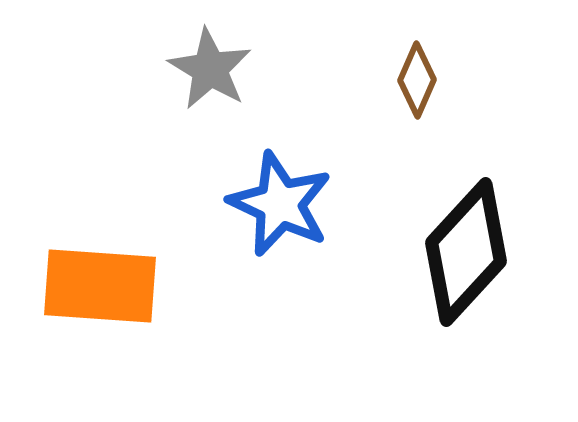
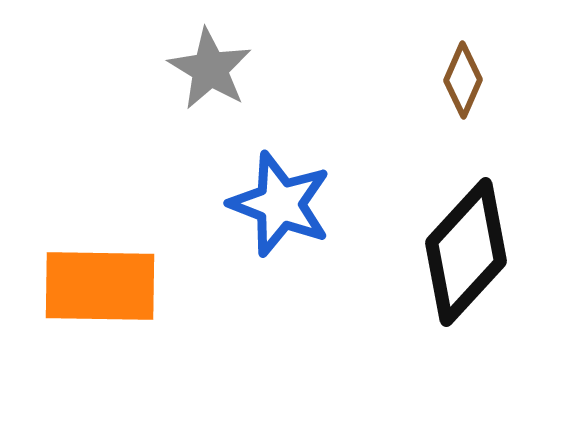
brown diamond: moved 46 px right
blue star: rotated 4 degrees counterclockwise
orange rectangle: rotated 3 degrees counterclockwise
